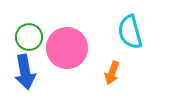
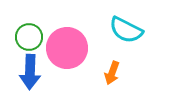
cyan semicircle: moved 4 px left, 2 px up; rotated 48 degrees counterclockwise
blue arrow: moved 5 px right; rotated 12 degrees clockwise
